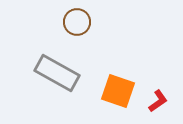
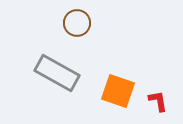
brown circle: moved 1 px down
red L-shape: rotated 65 degrees counterclockwise
